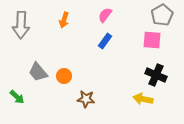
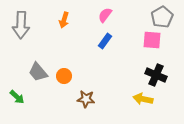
gray pentagon: moved 2 px down
